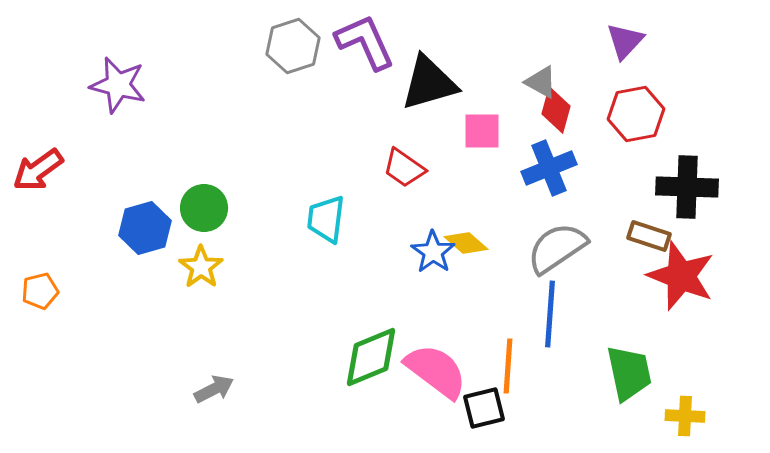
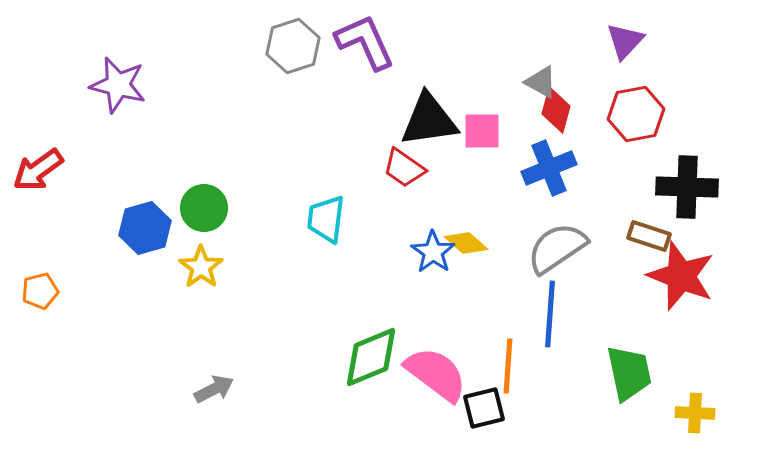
black triangle: moved 37 px down; rotated 8 degrees clockwise
pink semicircle: moved 3 px down
yellow cross: moved 10 px right, 3 px up
